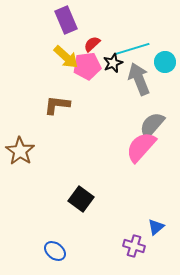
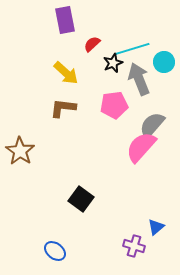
purple rectangle: moved 1 px left; rotated 12 degrees clockwise
yellow arrow: moved 16 px down
cyan circle: moved 1 px left
pink pentagon: moved 27 px right, 39 px down
brown L-shape: moved 6 px right, 3 px down
